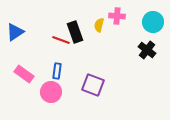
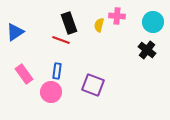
black rectangle: moved 6 px left, 9 px up
pink rectangle: rotated 18 degrees clockwise
